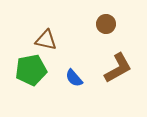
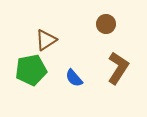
brown triangle: rotated 45 degrees counterclockwise
brown L-shape: rotated 28 degrees counterclockwise
